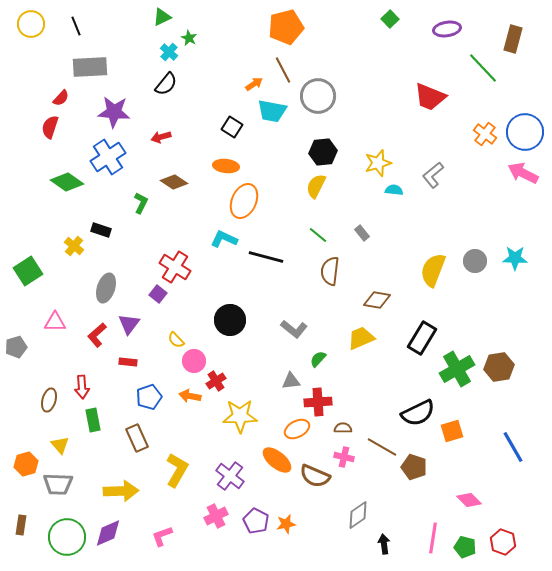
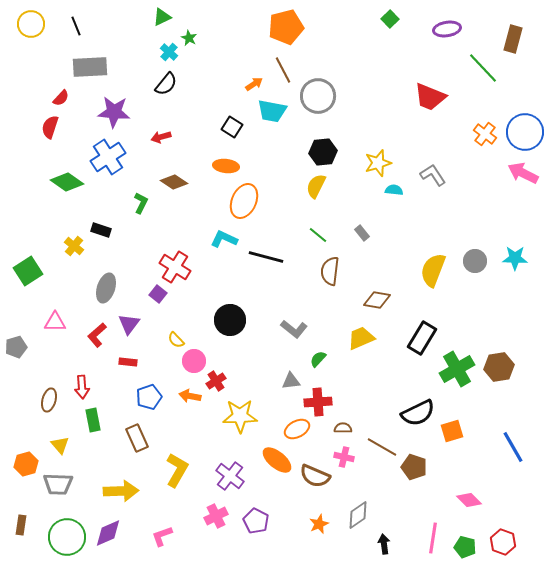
gray L-shape at (433, 175): rotated 96 degrees clockwise
orange star at (286, 524): moved 33 px right; rotated 12 degrees counterclockwise
